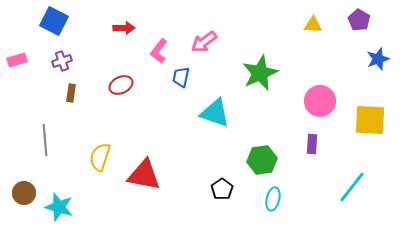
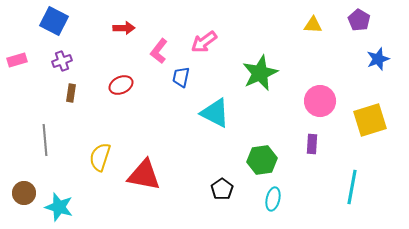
cyan triangle: rotated 8 degrees clockwise
yellow square: rotated 20 degrees counterclockwise
cyan line: rotated 28 degrees counterclockwise
